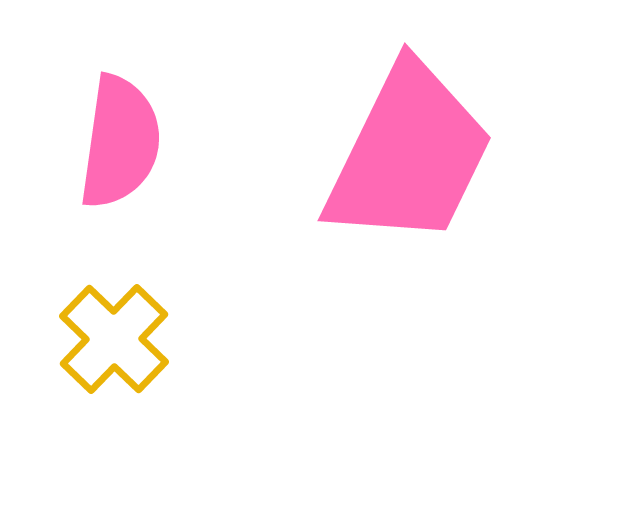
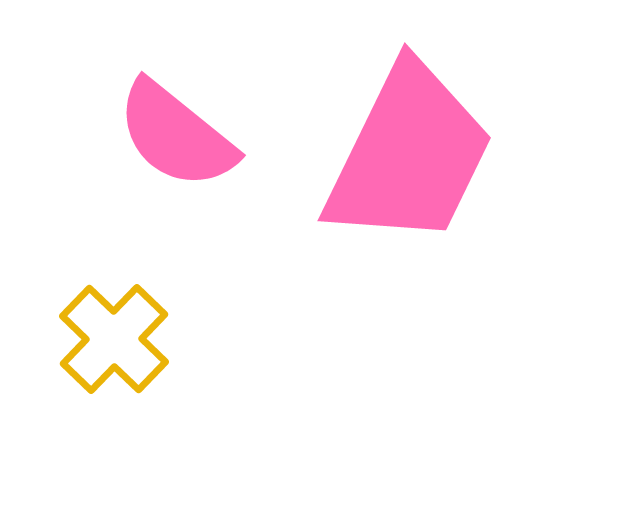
pink semicircle: moved 56 px right, 7 px up; rotated 121 degrees clockwise
